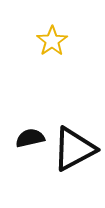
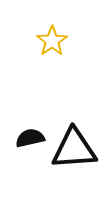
black triangle: rotated 24 degrees clockwise
